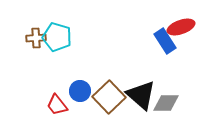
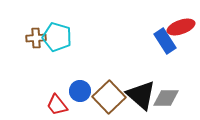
gray diamond: moved 5 px up
